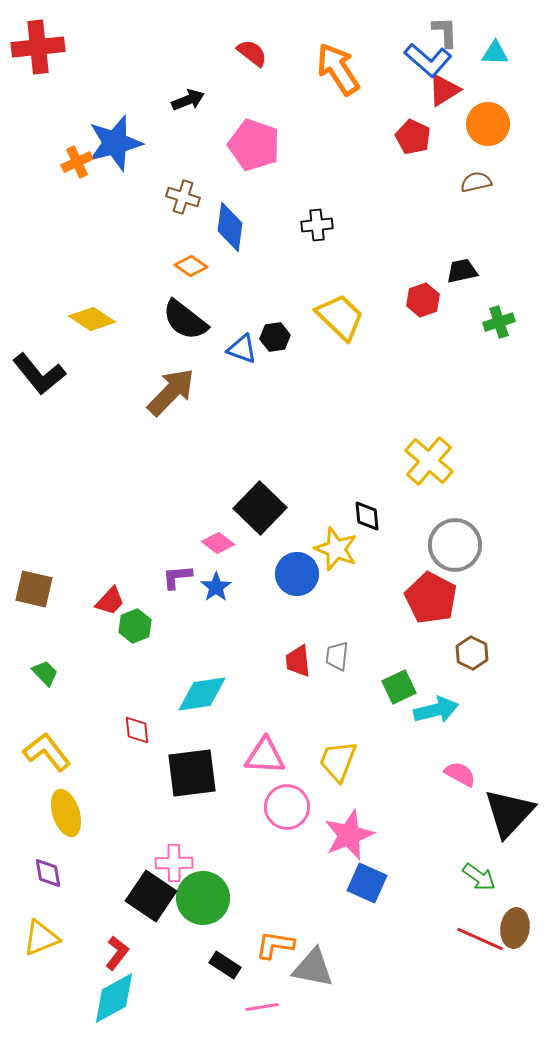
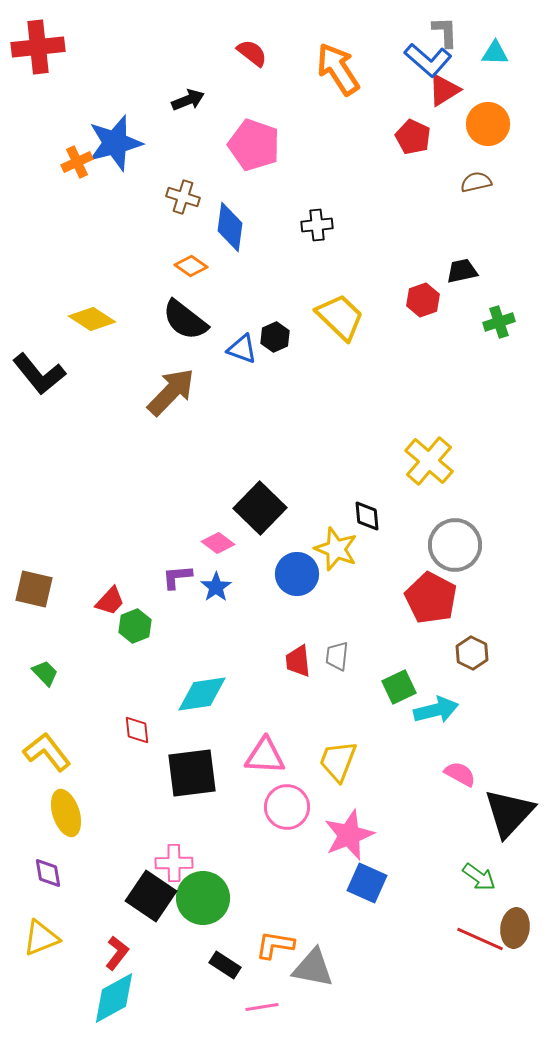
black hexagon at (275, 337): rotated 16 degrees counterclockwise
